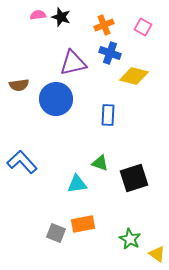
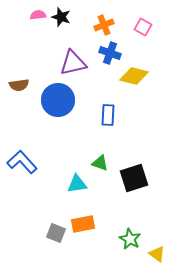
blue circle: moved 2 px right, 1 px down
